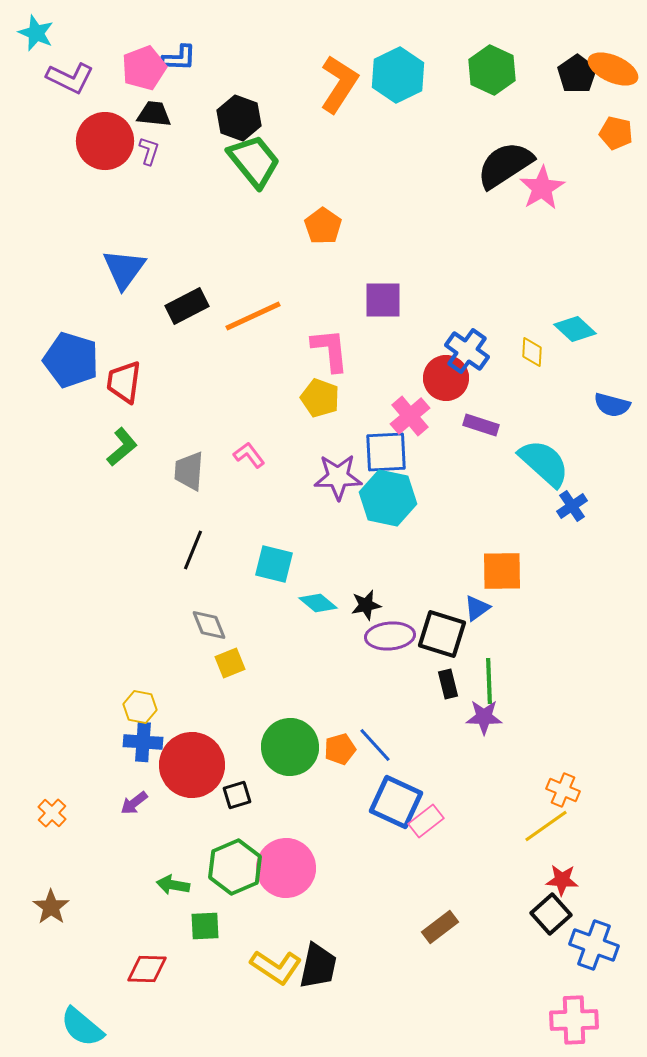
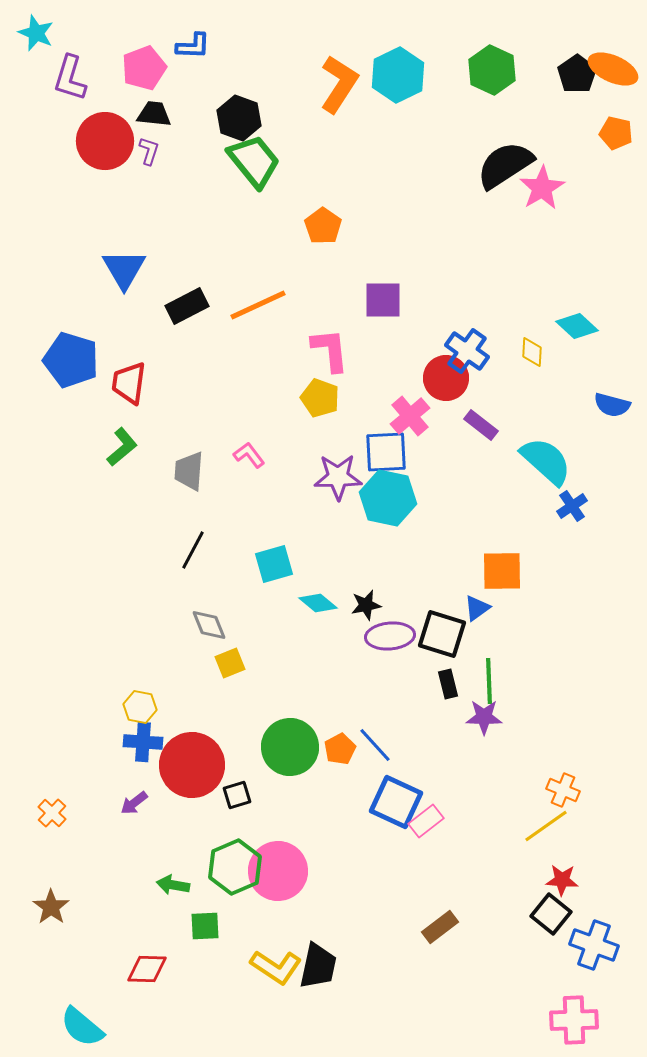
blue L-shape at (179, 58): moved 14 px right, 12 px up
purple L-shape at (70, 78): rotated 81 degrees clockwise
blue triangle at (124, 269): rotated 6 degrees counterclockwise
orange line at (253, 316): moved 5 px right, 11 px up
cyan diamond at (575, 329): moved 2 px right, 3 px up
red trapezoid at (124, 382): moved 5 px right, 1 px down
purple rectangle at (481, 425): rotated 20 degrees clockwise
cyan semicircle at (544, 463): moved 2 px right, 2 px up
black line at (193, 550): rotated 6 degrees clockwise
cyan square at (274, 564): rotated 30 degrees counterclockwise
orange pentagon at (340, 749): rotated 12 degrees counterclockwise
pink circle at (286, 868): moved 8 px left, 3 px down
black square at (551, 914): rotated 9 degrees counterclockwise
